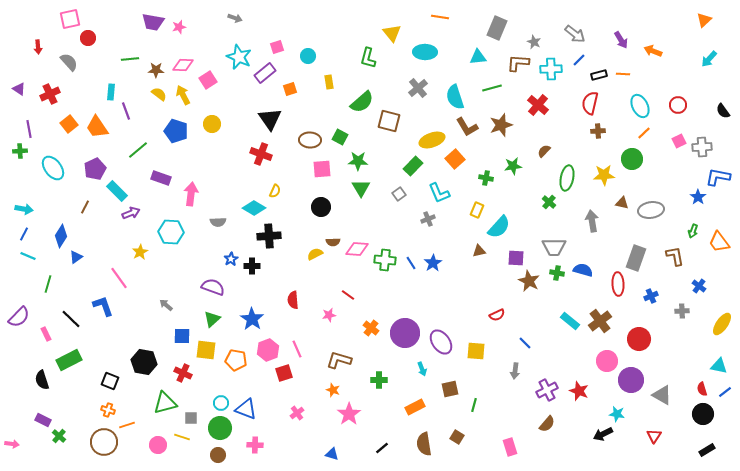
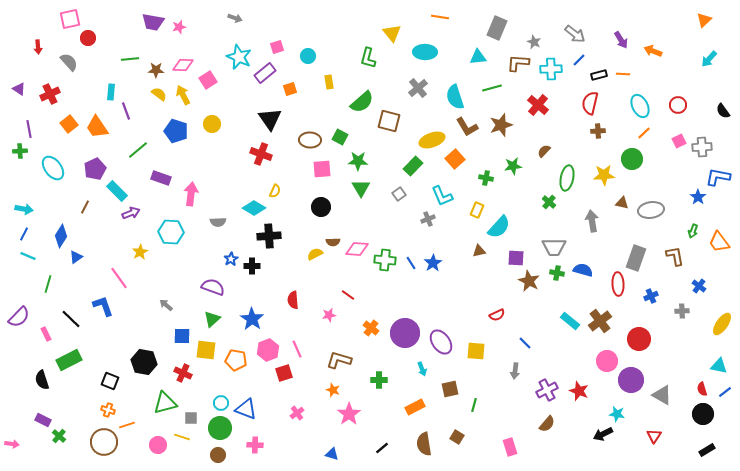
cyan L-shape at (439, 193): moved 3 px right, 3 px down
